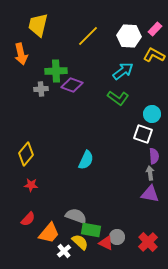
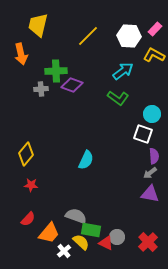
gray arrow: rotated 120 degrees counterclockwise
yellow semicircle: moved 1 px right
